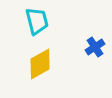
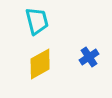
blue cross: moved 6 px left, 10 px down
